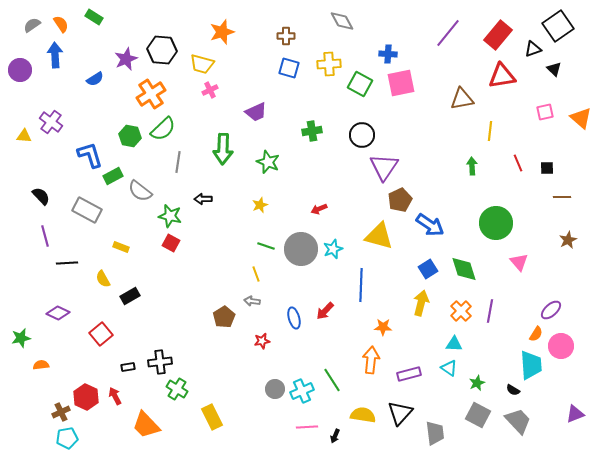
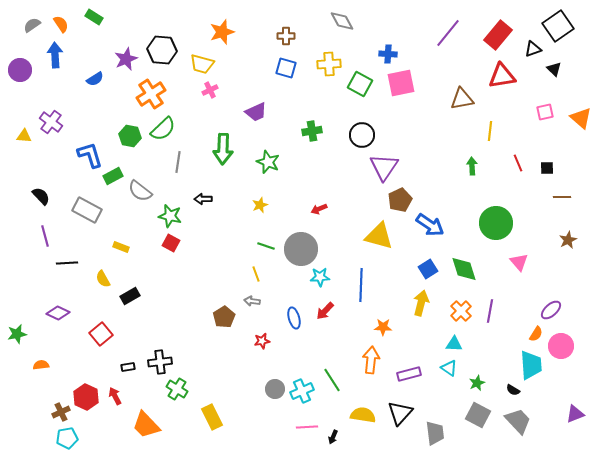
blue square at (289, 68): moved 3 px left
cyan star at (333, 249): moved 13 px left, 28 px down; rotated 18 degrees clockwise
green star at (21, 338): moved 4 px left, 4 px up
black arrow at (335, 436): moved 2 px left, 1 px down
